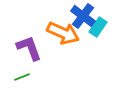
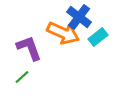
blue cross: moved 4 px left, 1 px down
cyan rectangle: moved 10 px down; rotated 18 degrees clockwise
green line: rotated 21 degrees counterclockwise
